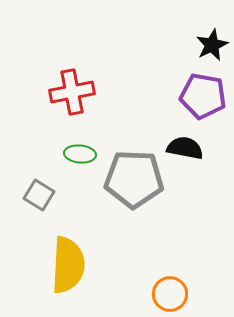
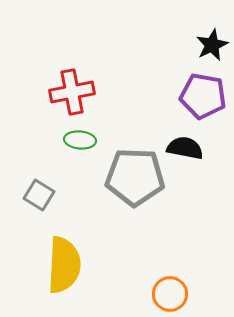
green ellipse: moved 14 px up
gray pentagon: moved 1 px right, 2 px up
yellow semicircle: moved 4 px left
